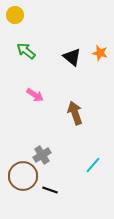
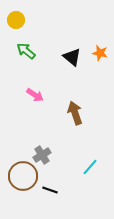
yellow circle: moved 1 px right, 5 px down
cyan line: moved 3 px left, 2 px down
